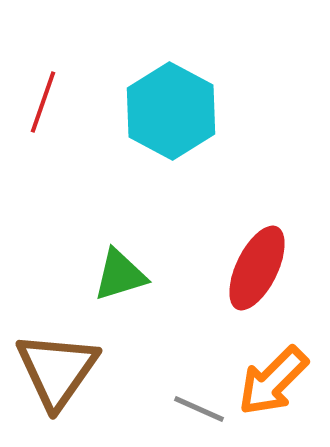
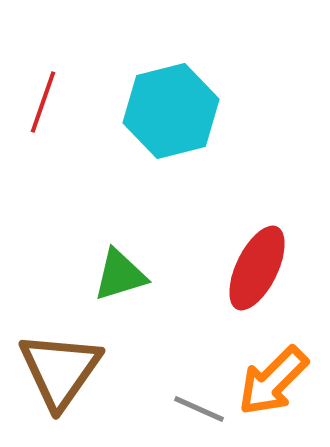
cyan hexagon: rotated 18 degrees clockwise
brown triangle: moved 3 px right
